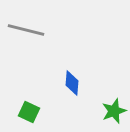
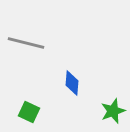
gray line: moved 13 px down
green star: moved 1 px left
